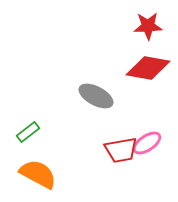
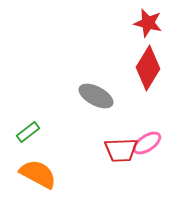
red star: moved 3 px up; rotated 16 degrees clockwise
red diamond: rotated 69 degrees counterclockwise
red trapezoid: rotated 8 degrees clockwise
